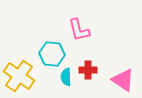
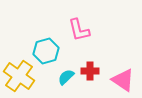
cyan hexagon: moved 6 px left, 3 px up; rotated 20 degrees counterclockwise
red cross: moved 2 px right, 1 px down
cyan semicircle: rotated 48 degrees clockwise
